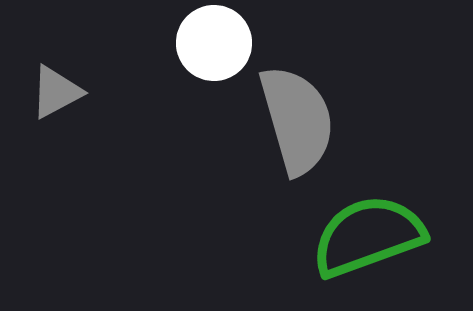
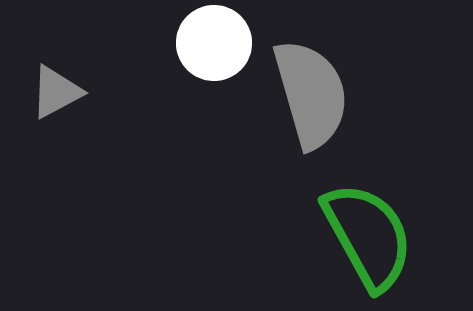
gray semicircle: moved 14 px right, 26 px up
green semicircle: rotated 81 degrees clockwise
